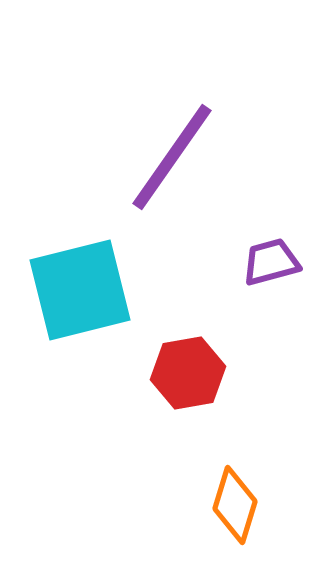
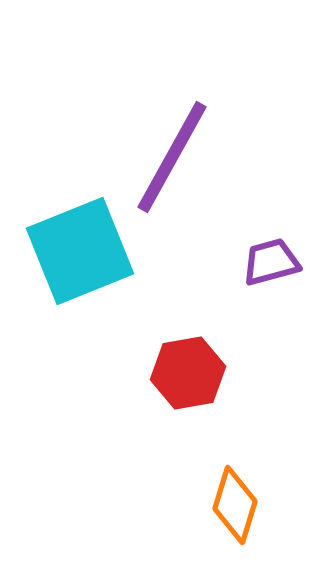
purple line: rotated 6 degrees counterclockwise
cyan square: moved 39 px up; rotated 8 degrees counterclockwise
